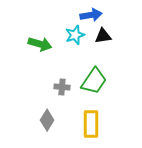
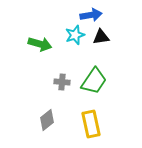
black triangle: moved 2 px left, 1 px down
gray cross: moved 5 px up
gray diamond: rotated 20 degrees clockwise
yellow rectangle: rotated 12 degrees counterclockwise
